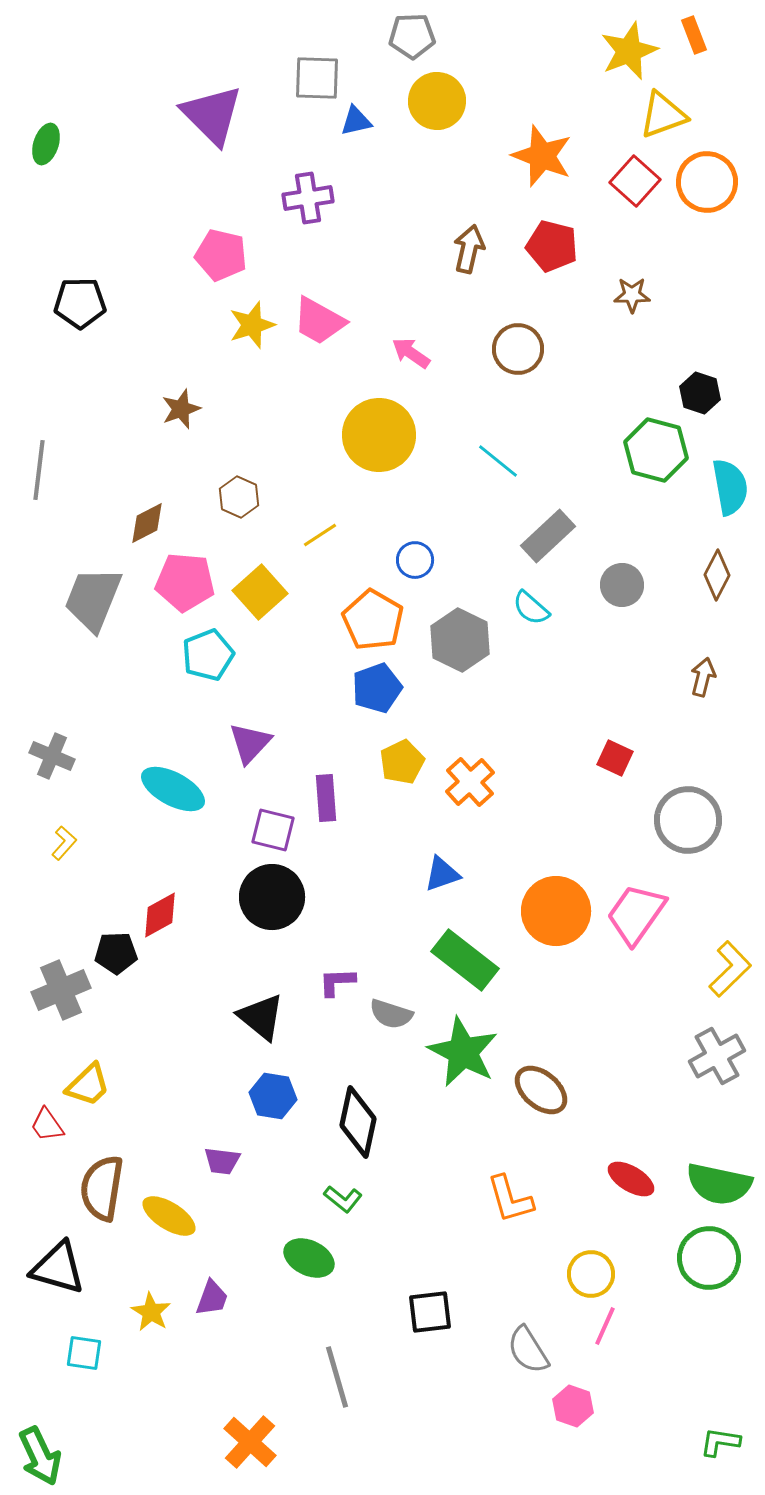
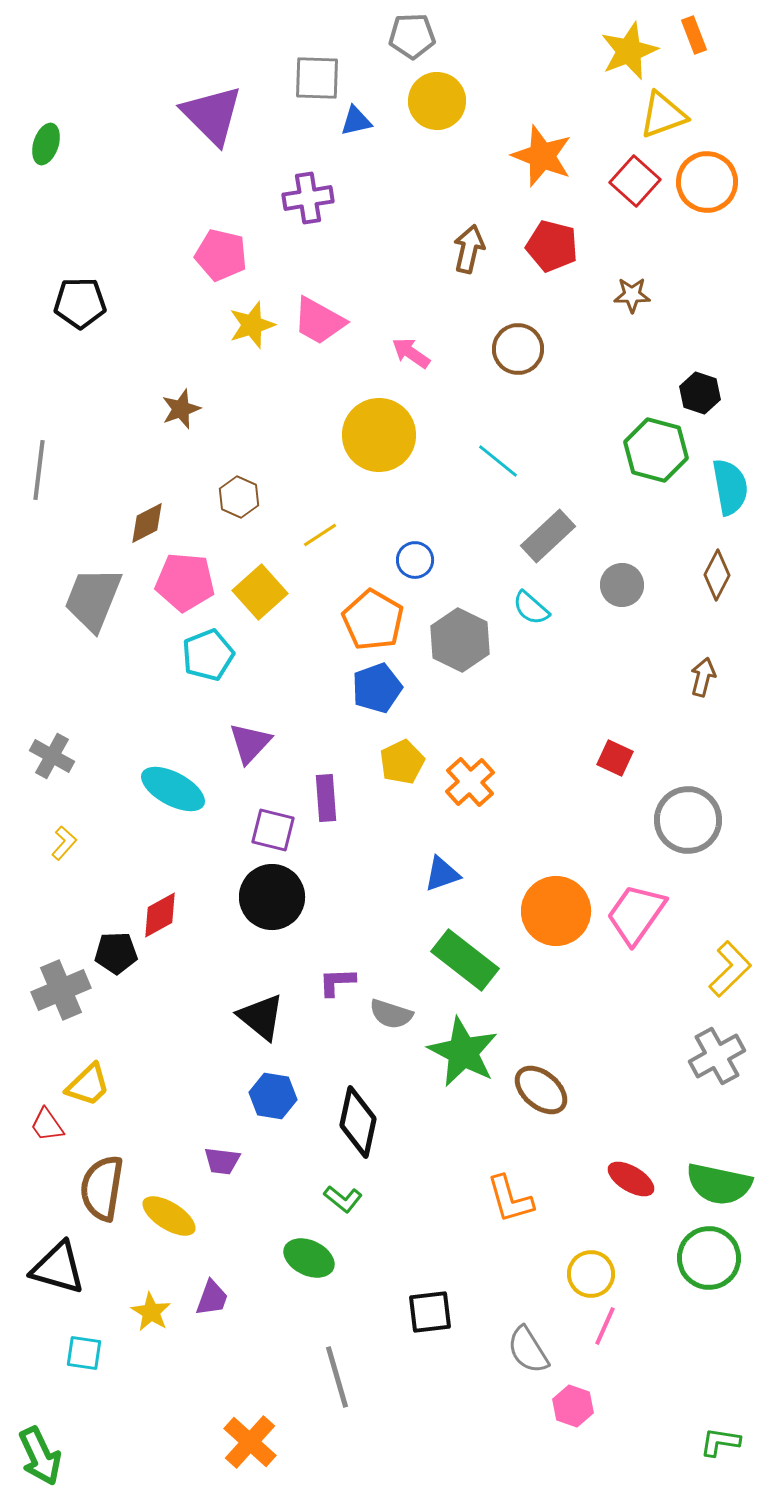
gray cross at (52, 756): rotated 6 degrees clockwise
